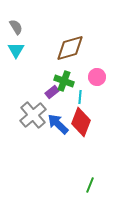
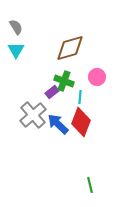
green line: rotated 35 degrees counterclockwise
